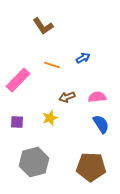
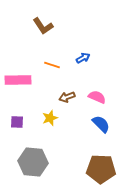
pink rectangle: rotated 45 degrees clockwise
pink semicircle: rotated 30 degrees clockwise
blue semicircle: rotated 12 degrees counterclockwise
gray hexagon: moved 1 px left; rotated 20 degrees clockwise
brown pentagon: moved 10 px right, 2 px down
